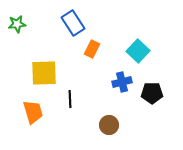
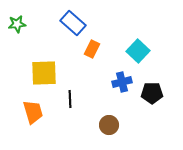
blue rectangle: rotated 15 degrees counterclockwise
